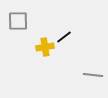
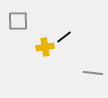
gray line: moved 2 px up
